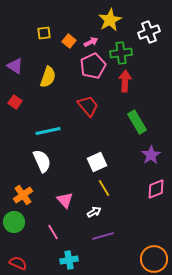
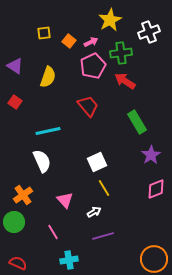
red arrow: rotated 60 degrees counterclockwise
